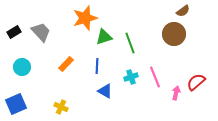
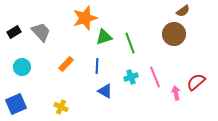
pink arrow: rotated 24 degrees counterclockwise
